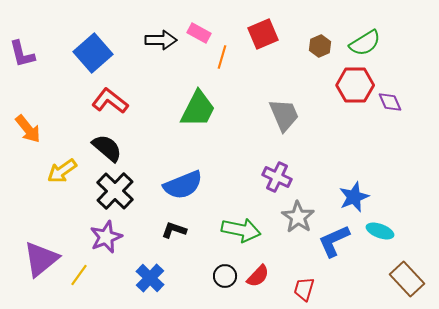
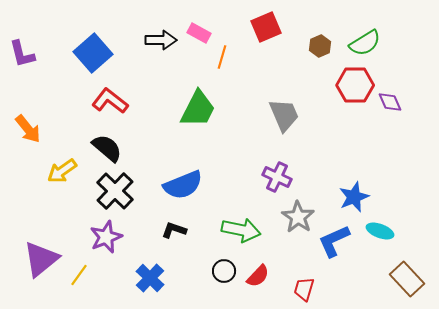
red square: moved 3 px right, 7 px up
black circle: moved 1 px left, 5 px up
